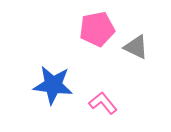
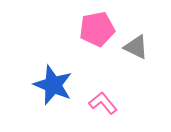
blue star: rotated 15 degrees clockwise
